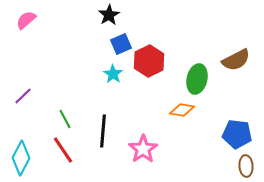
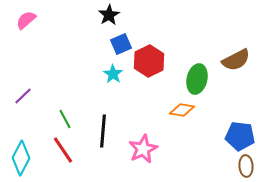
blue pentagon: moved 3 px right, 2 px down
pink star: rotated 8 degrees clockwise
